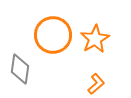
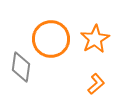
orange circle: moved 2 px left, 4 px down
gray diamond: moved 1 px right, 2 px up
